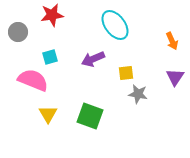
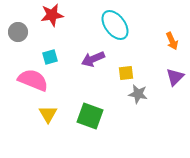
purple triangle: rotated 12 degrees clockwise
